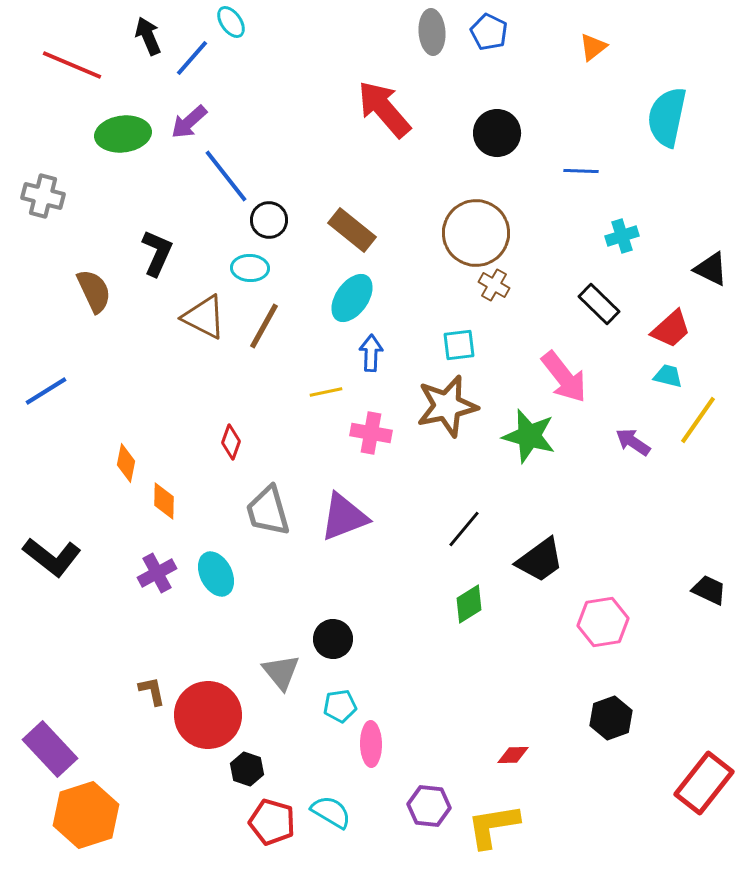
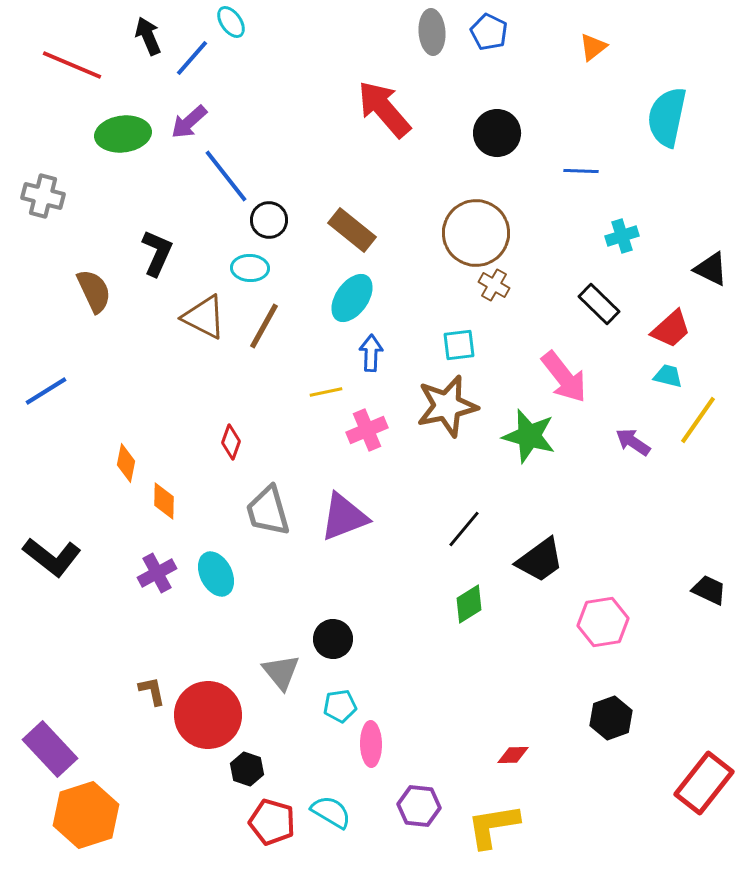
pink cross at (371, 433): moved 4 px left, 3 px up; rotated 33 degrees counterclockwise
purple hexagon at (429, 806): moved 10 px left
